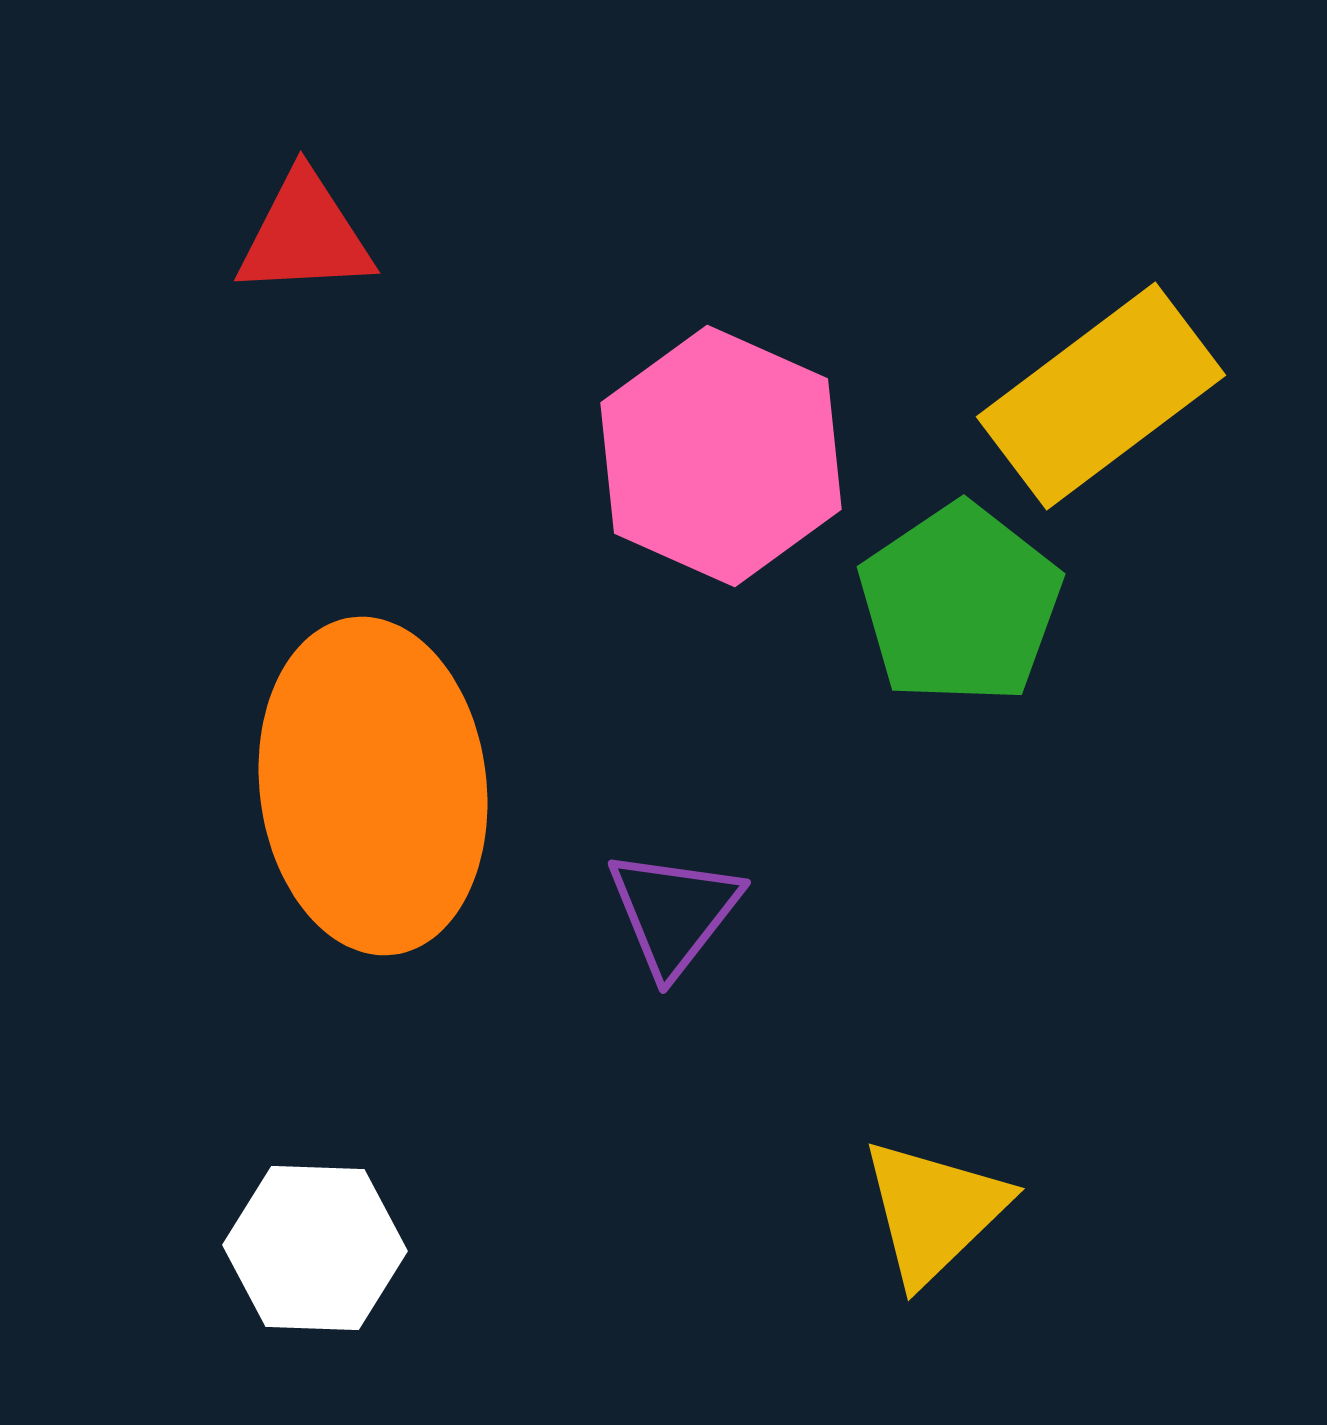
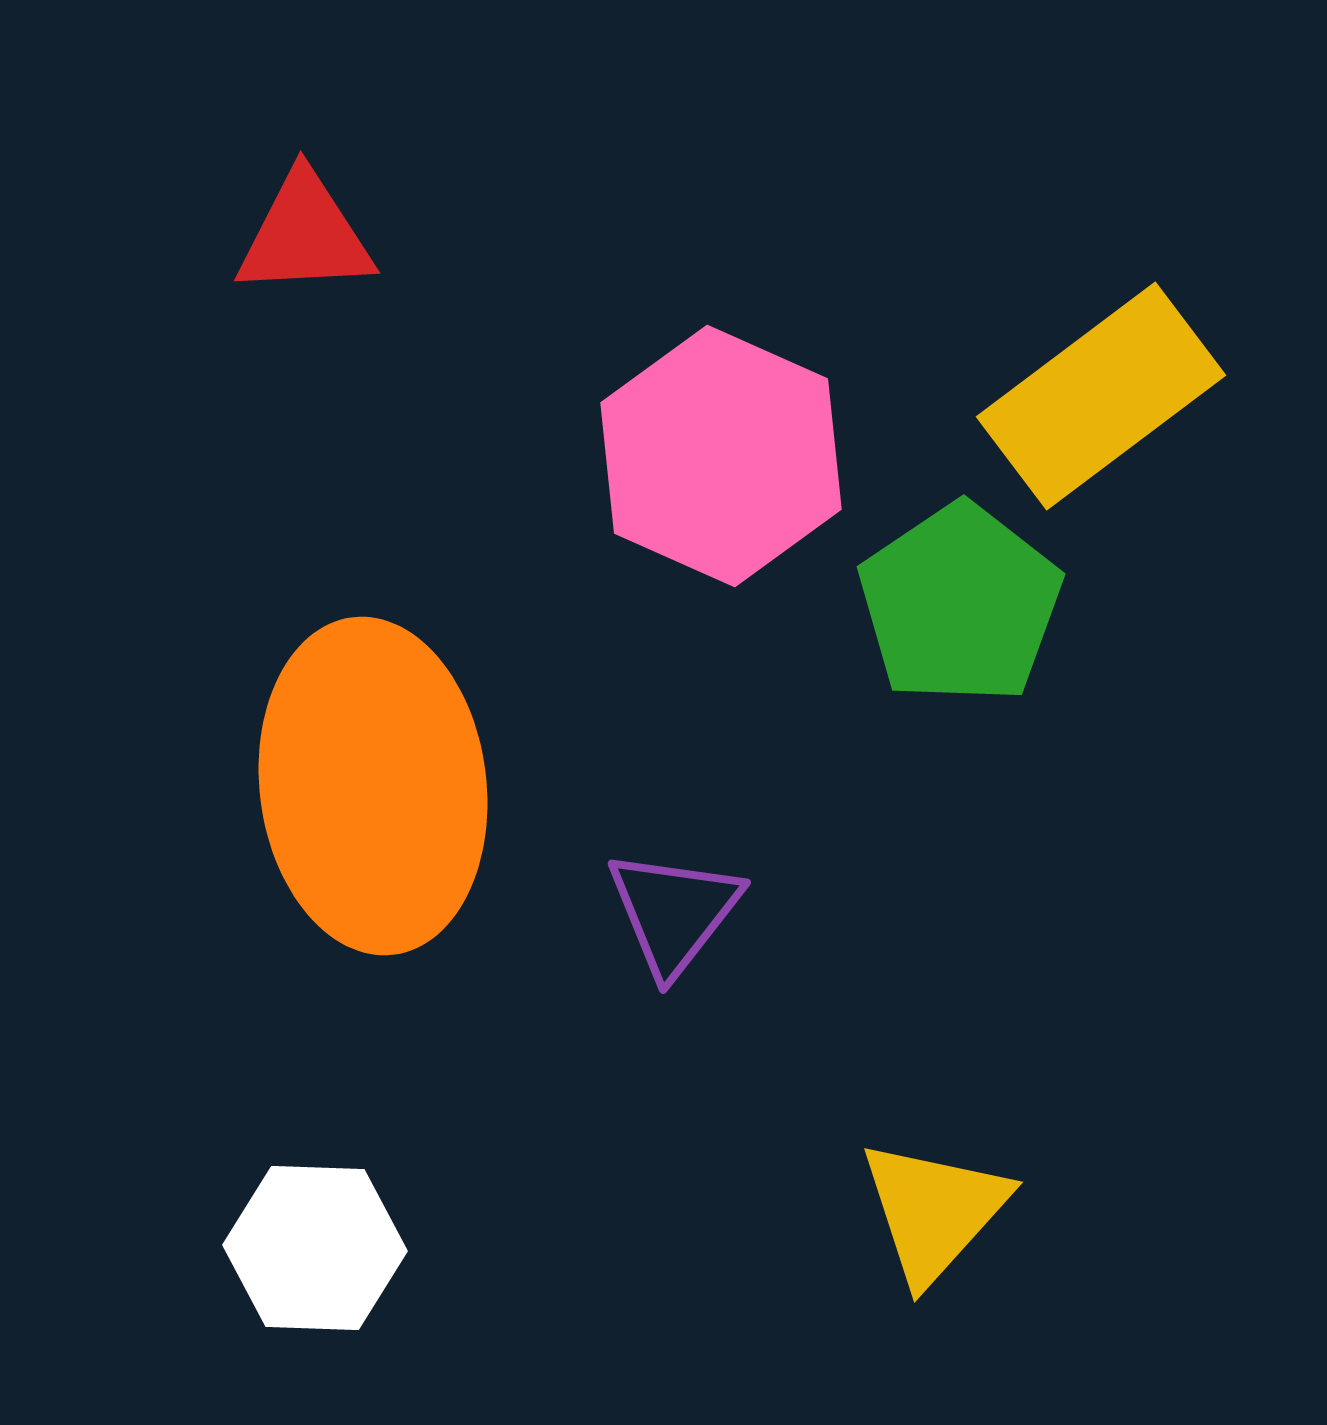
yellow triangle: rotated 4 degrees counterclockwise
